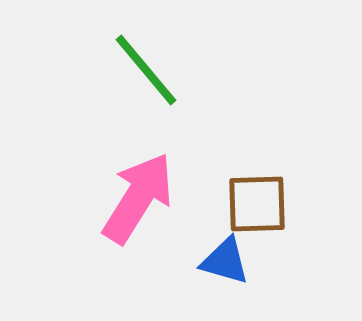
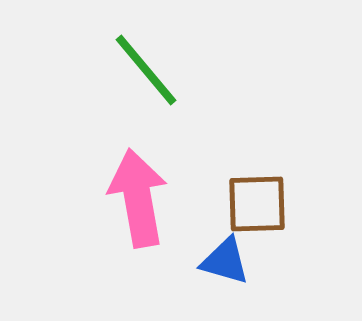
pink arrow: rotated 42 degrees counterclockwise
